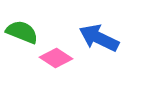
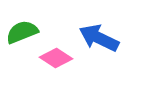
green semicircle: rotated 44 degrees counterclockwise
